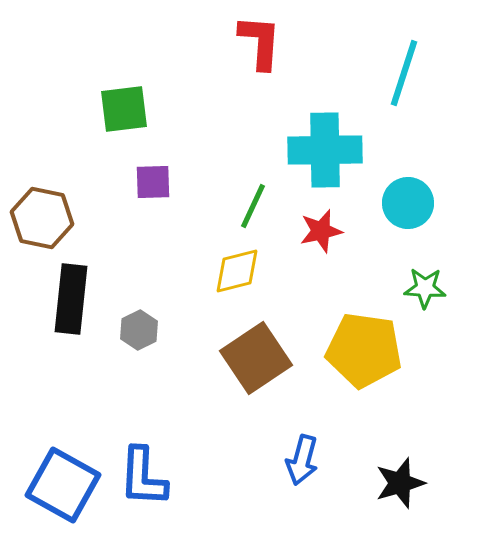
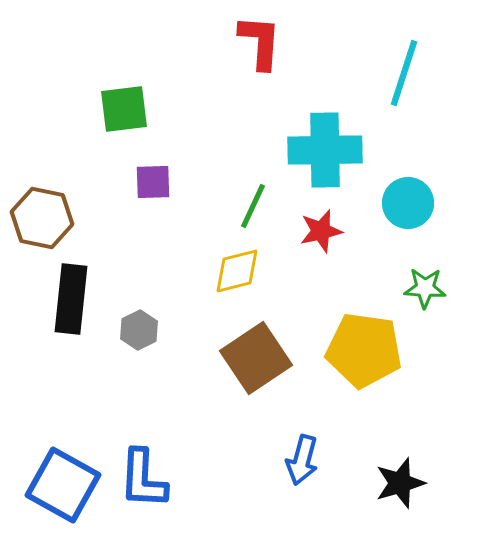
blue L-shape: moved 2 px down
